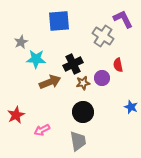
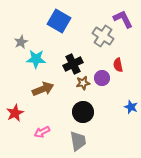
blue square: rotated 35 degrees clockwise
brown arrow: moved 7 px left, 7 px down
red star: moved 1 px left, 2 px up
pink arrow: moved 2 px down
